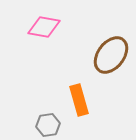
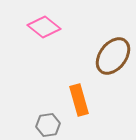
pink diamond: rotated 28 degrees clockwise
brown ellipse: moved 2 px right, 1 px down
